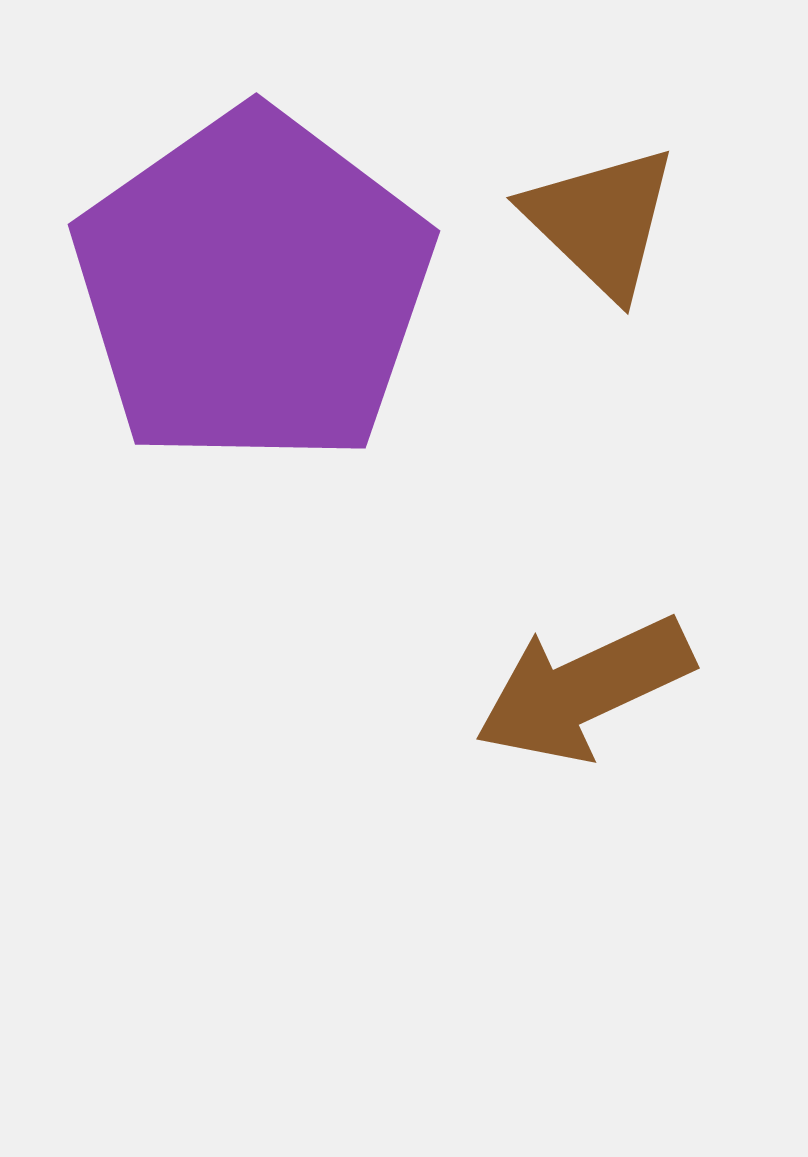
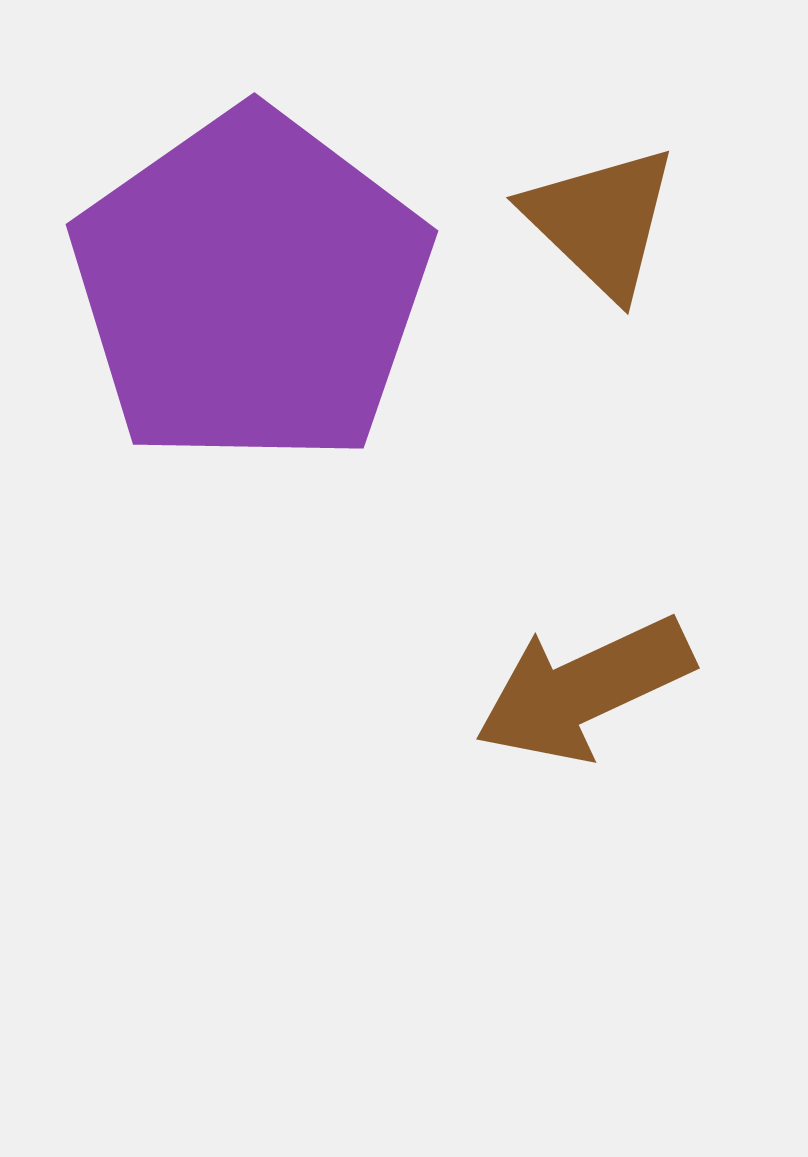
purple pentagon: moved 2 px left
